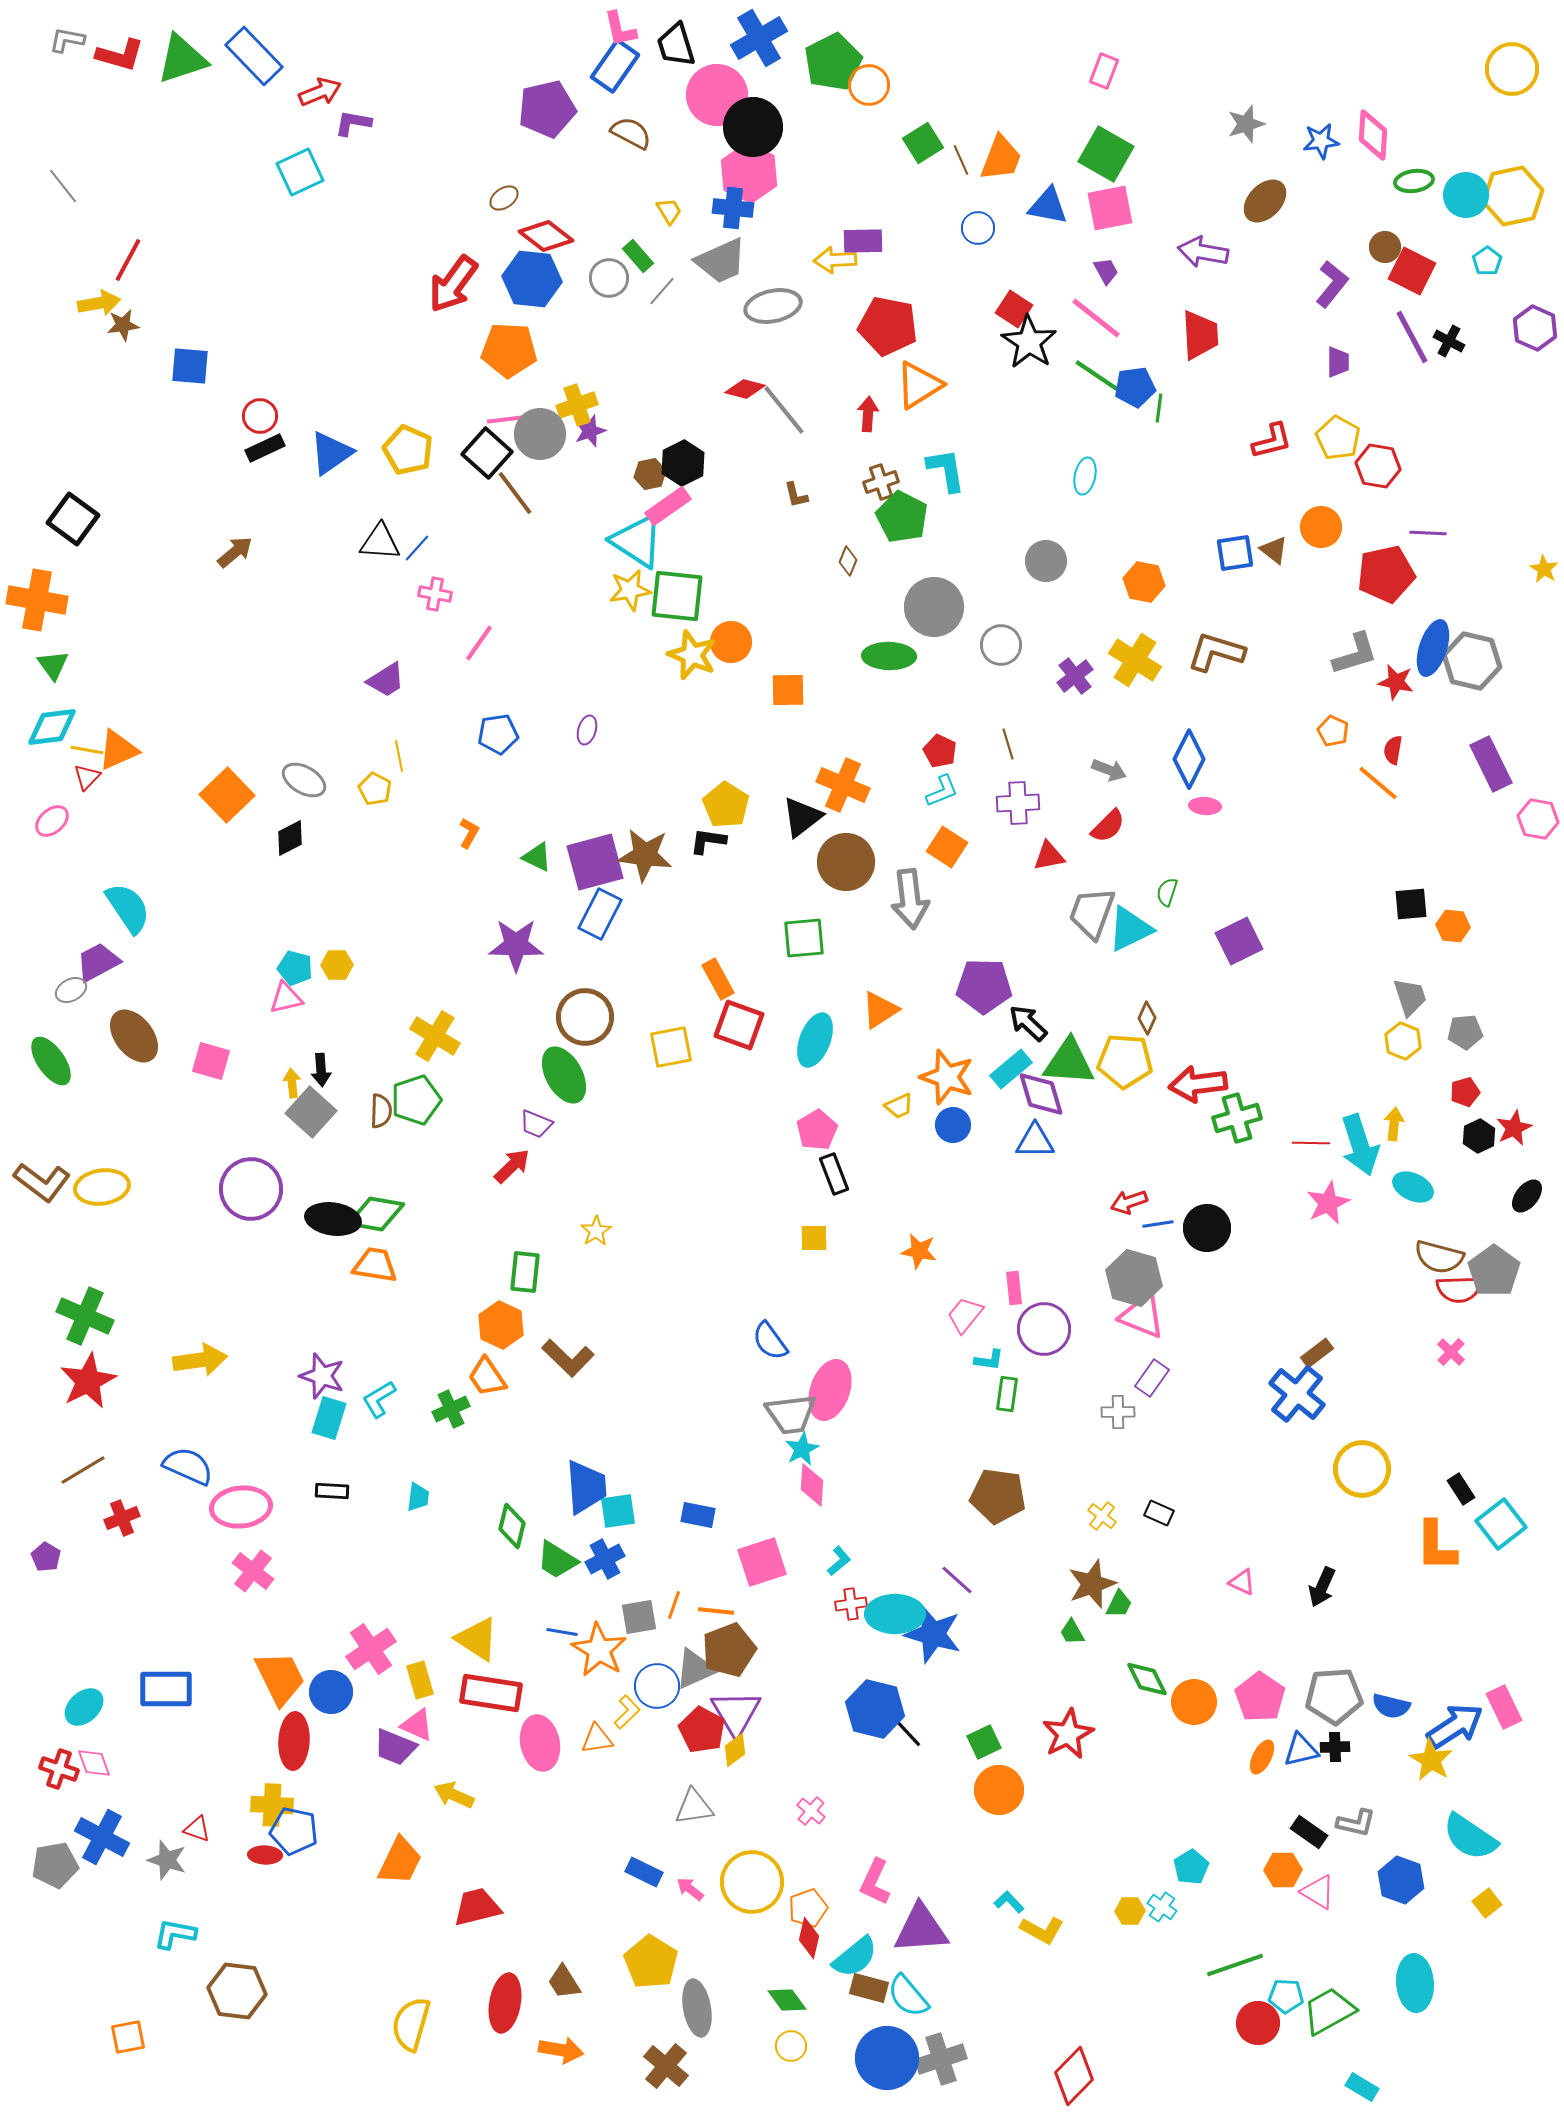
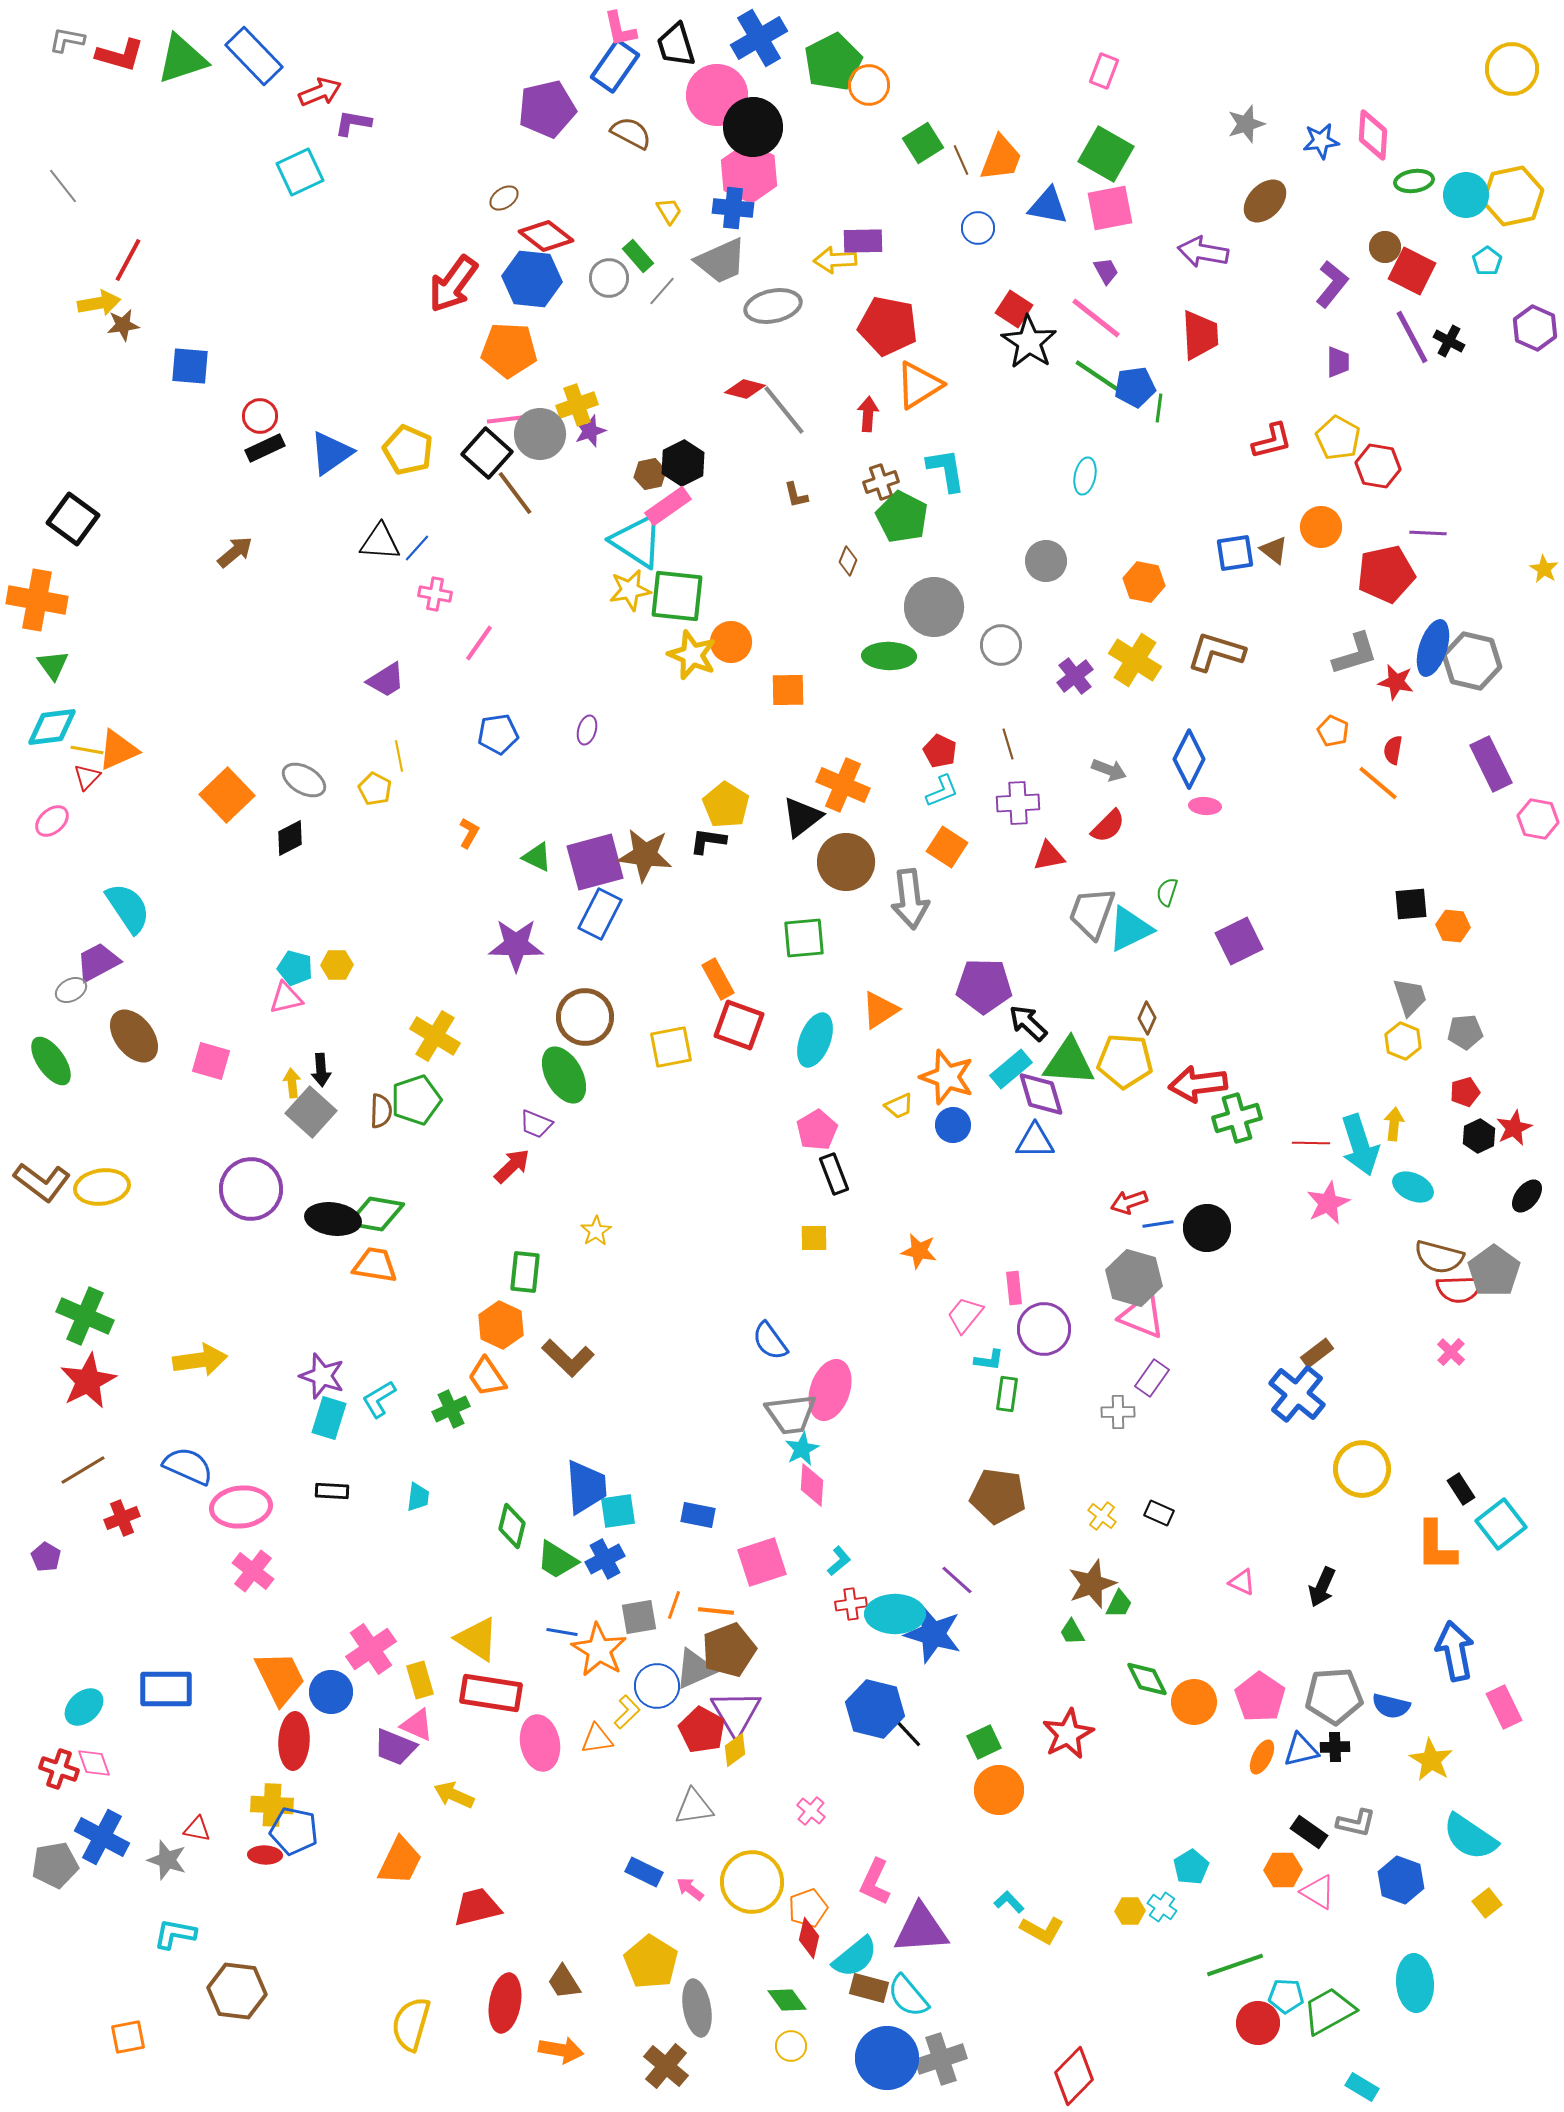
blue arrow at (1455, 1726): moved 75 px up; rotated 68 degrees counterclockwise
red triangle at (197, 1829): rotated 8 degrees counterclockwise
